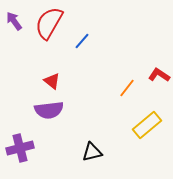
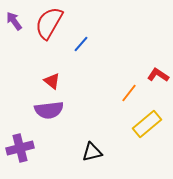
blue line: moved 1 px left, 3 px down
red L-shape: moved 1 px left
orange line: moved 2 px right, 5 px down
yellow rectangle: moved 1 px up
